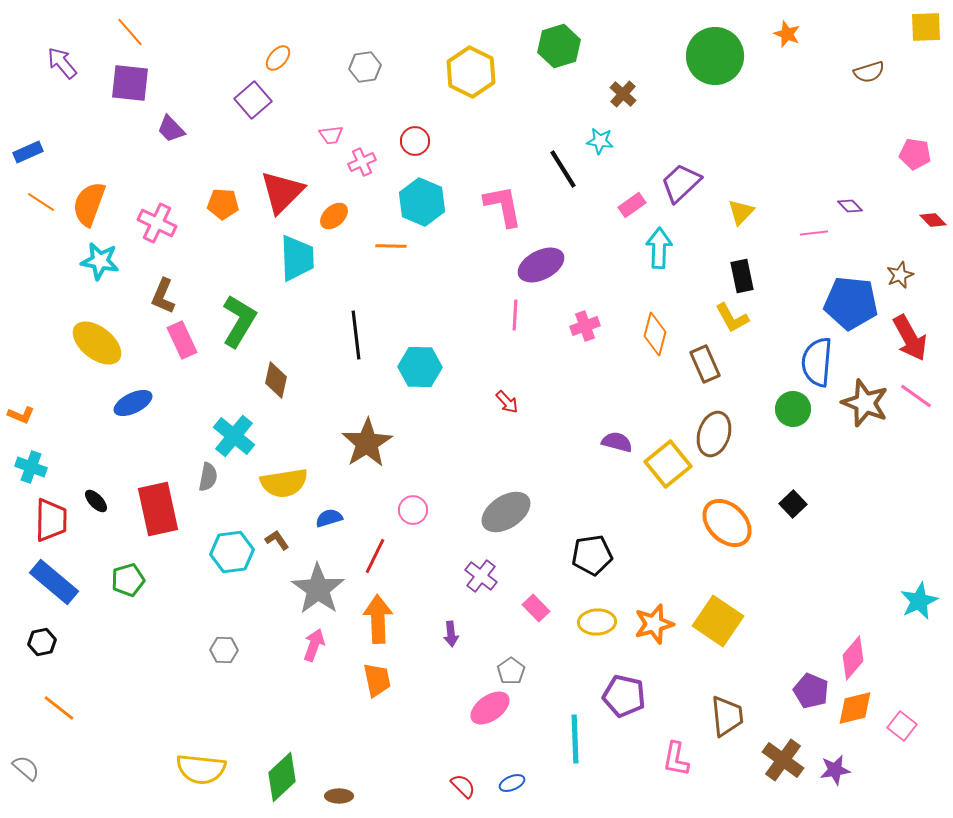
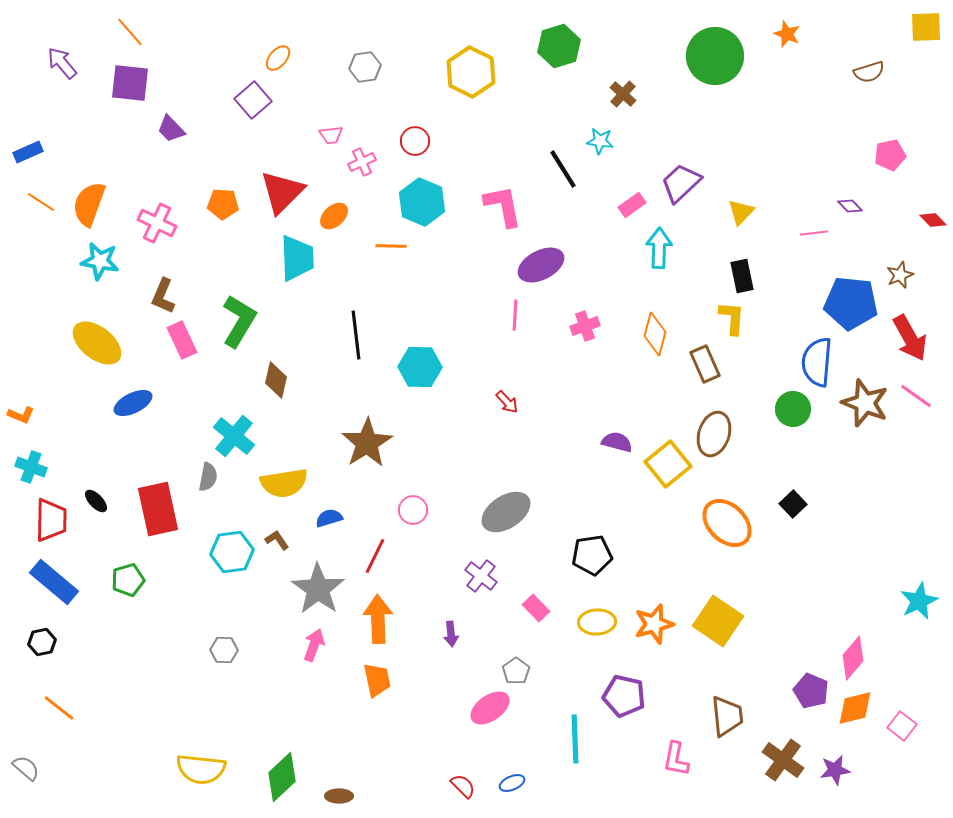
pink pentagon at (915, 154): moved 25 px left, 1 px down; rotated 20 degrees counterclockwise
yellow L-shape at (732, 318): rotated 147 degrees counterclockwise
gray pentagon at (511, 671): moved 5 px right
